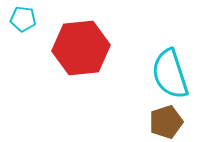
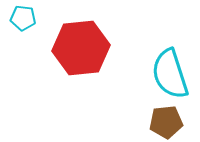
cyan pentagon: moved 1 px up
brown pentagon: rotated 12 degrees clockwise
